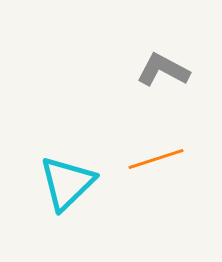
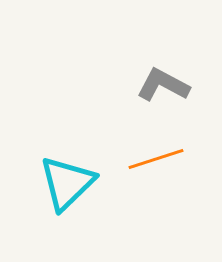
gray L-shape: moved 15 px down
